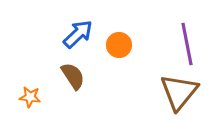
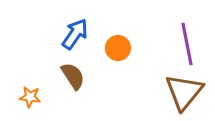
blue arrow: moved 3 px left; rotated 12 degrees counterclockwise
orange circle: moved 1 px left, 3 px down
brown triangle: moved 5 px right
